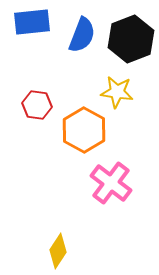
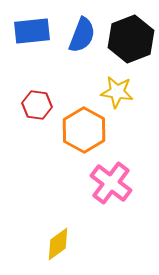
blue rectangle: moved 9 px down
yellow diamond: moved 7 px up; rotated 20 degrees clockwise
